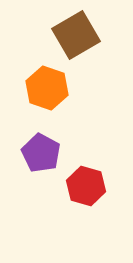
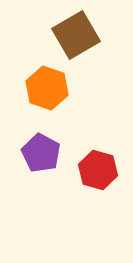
red hexagon: moved 12 px right, 16 px up
